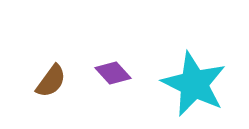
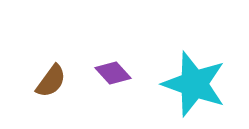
cyan star: rotated 6 degrees counterclockwise
